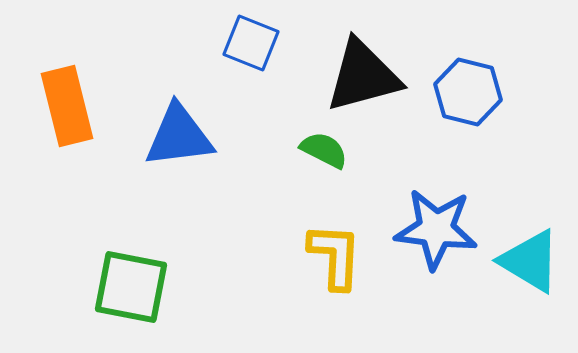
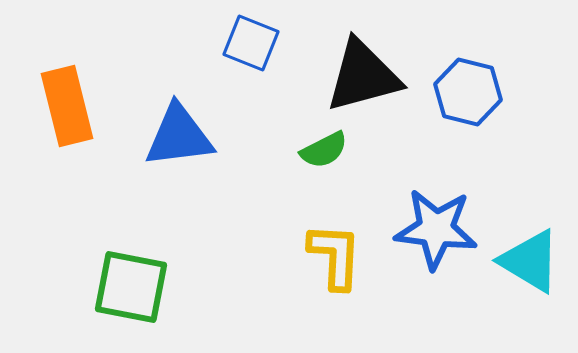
green semicircle: rotated 126 degrees clockwise
